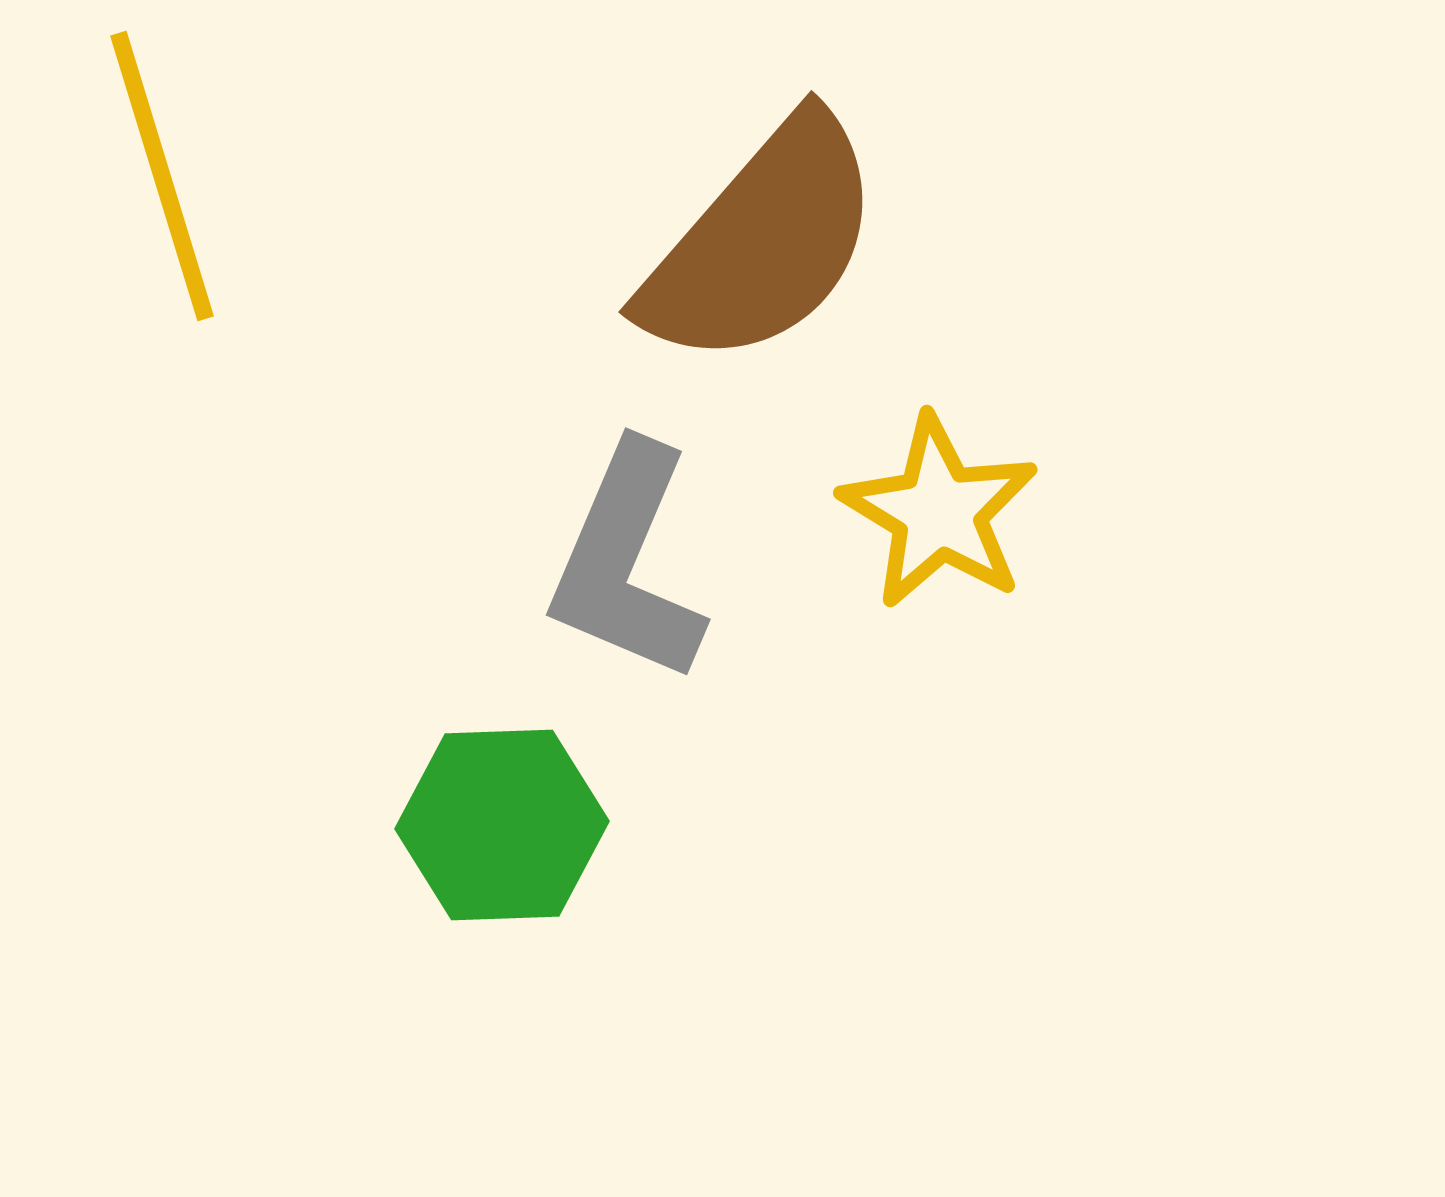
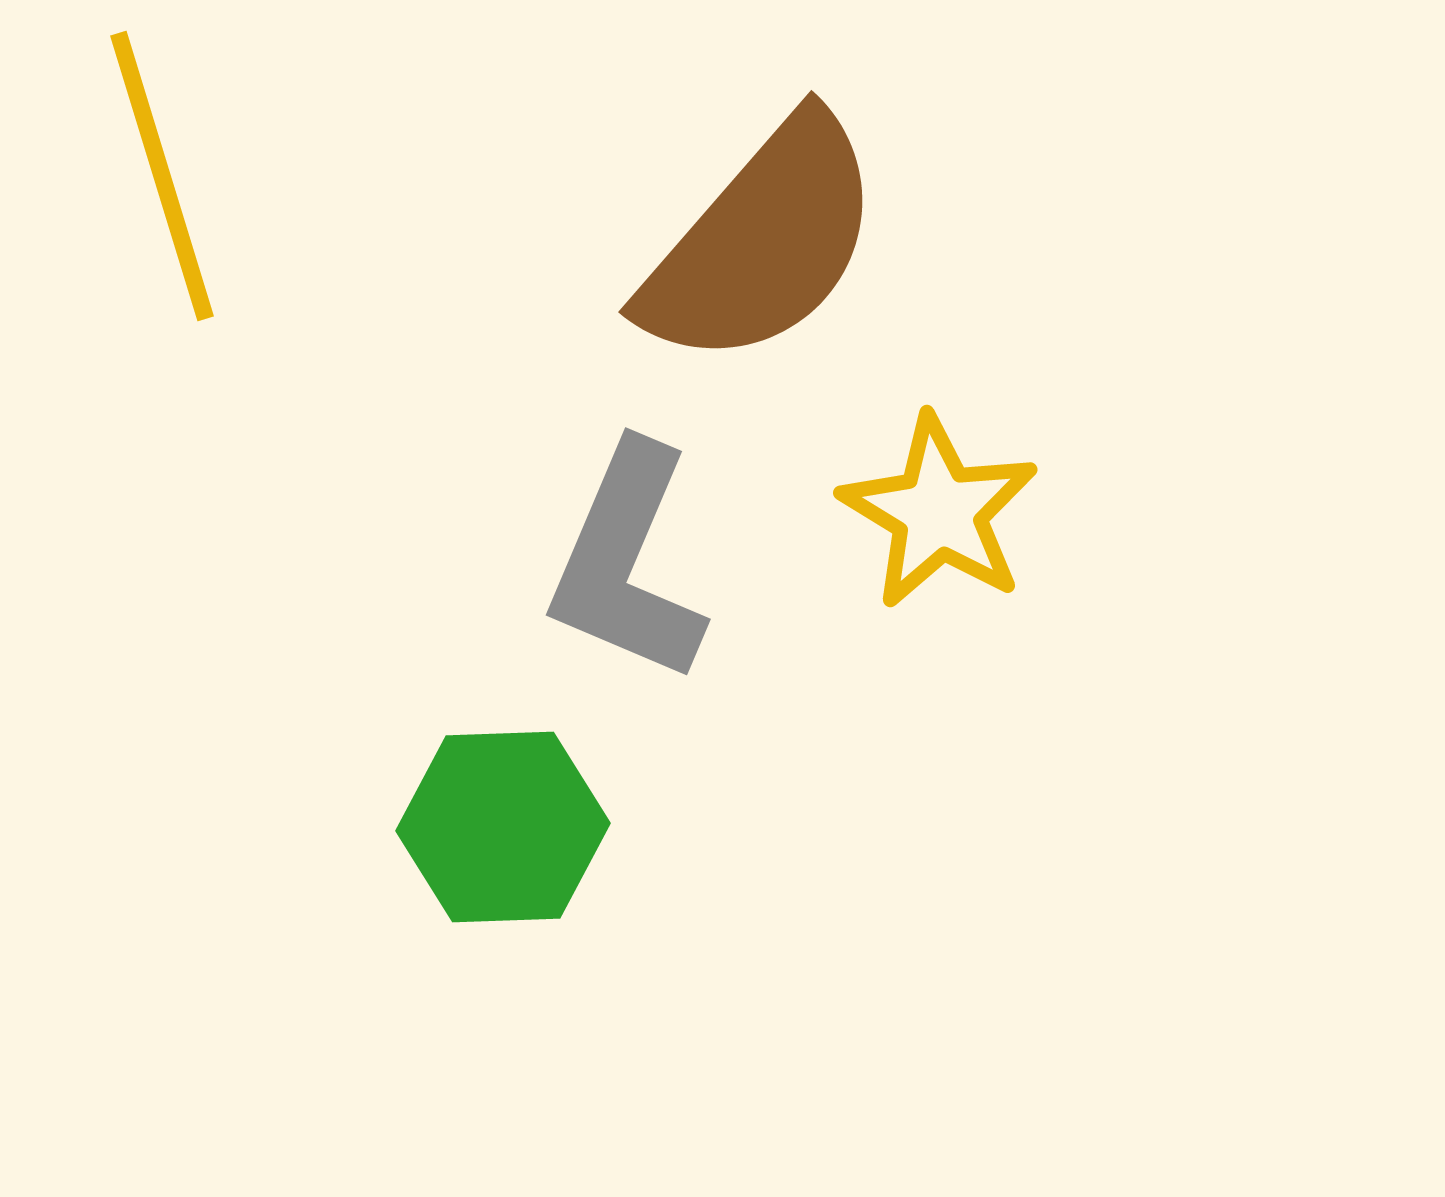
green hexagon: moved 1 px right, 2 px down
